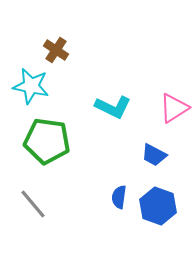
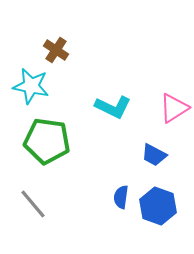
blue semicircle: moved 2 px right
